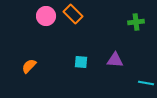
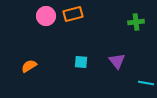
orange rectangle: rotated 60 degrees counterclockwise
purple triangle: moved 2 px right, 1 px down; rotated 48 degrees clockwise
orange semicircle: rotated 14 degrees clockwise
